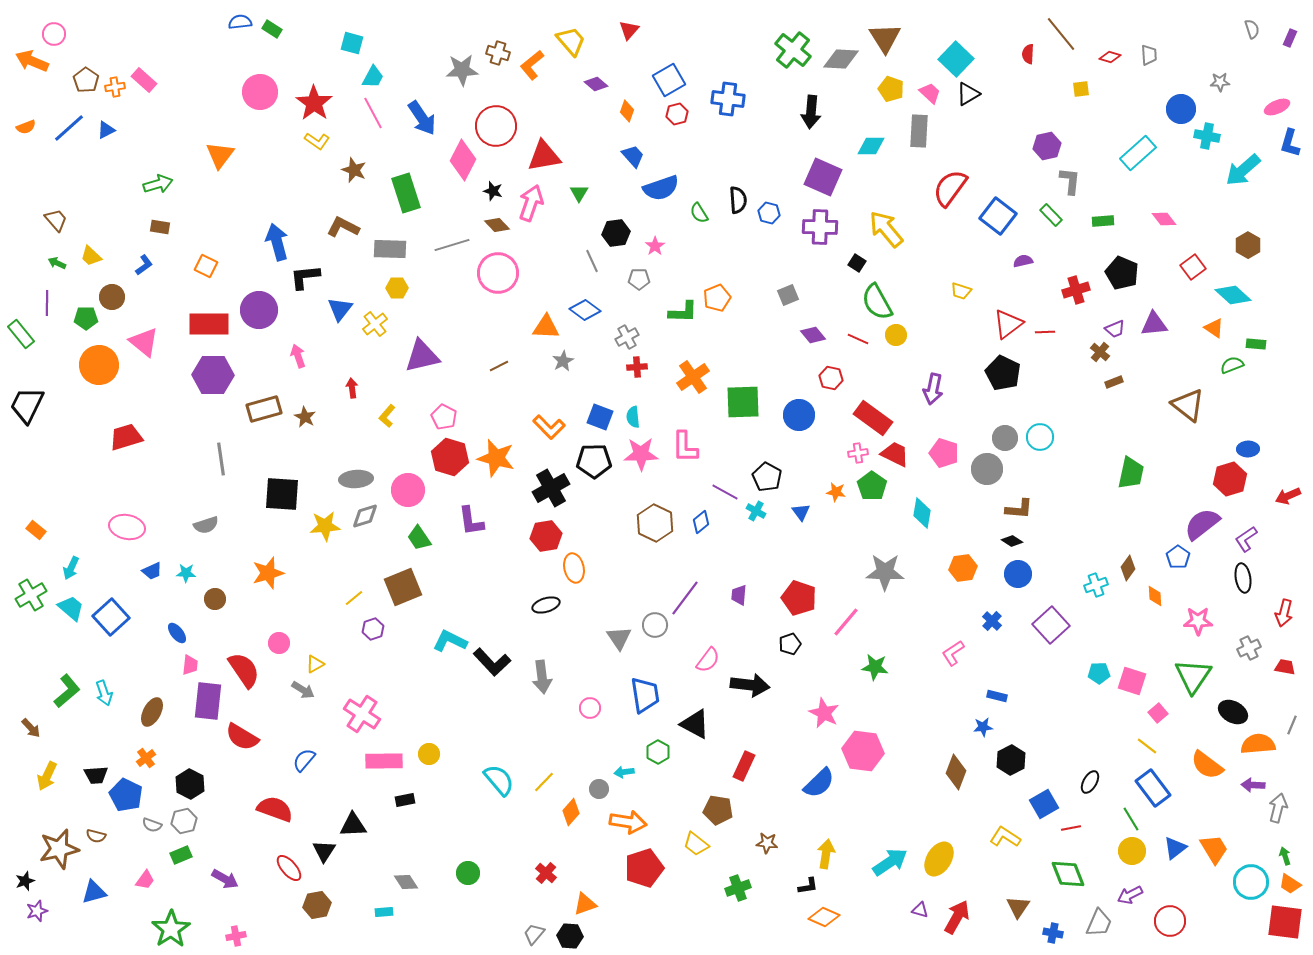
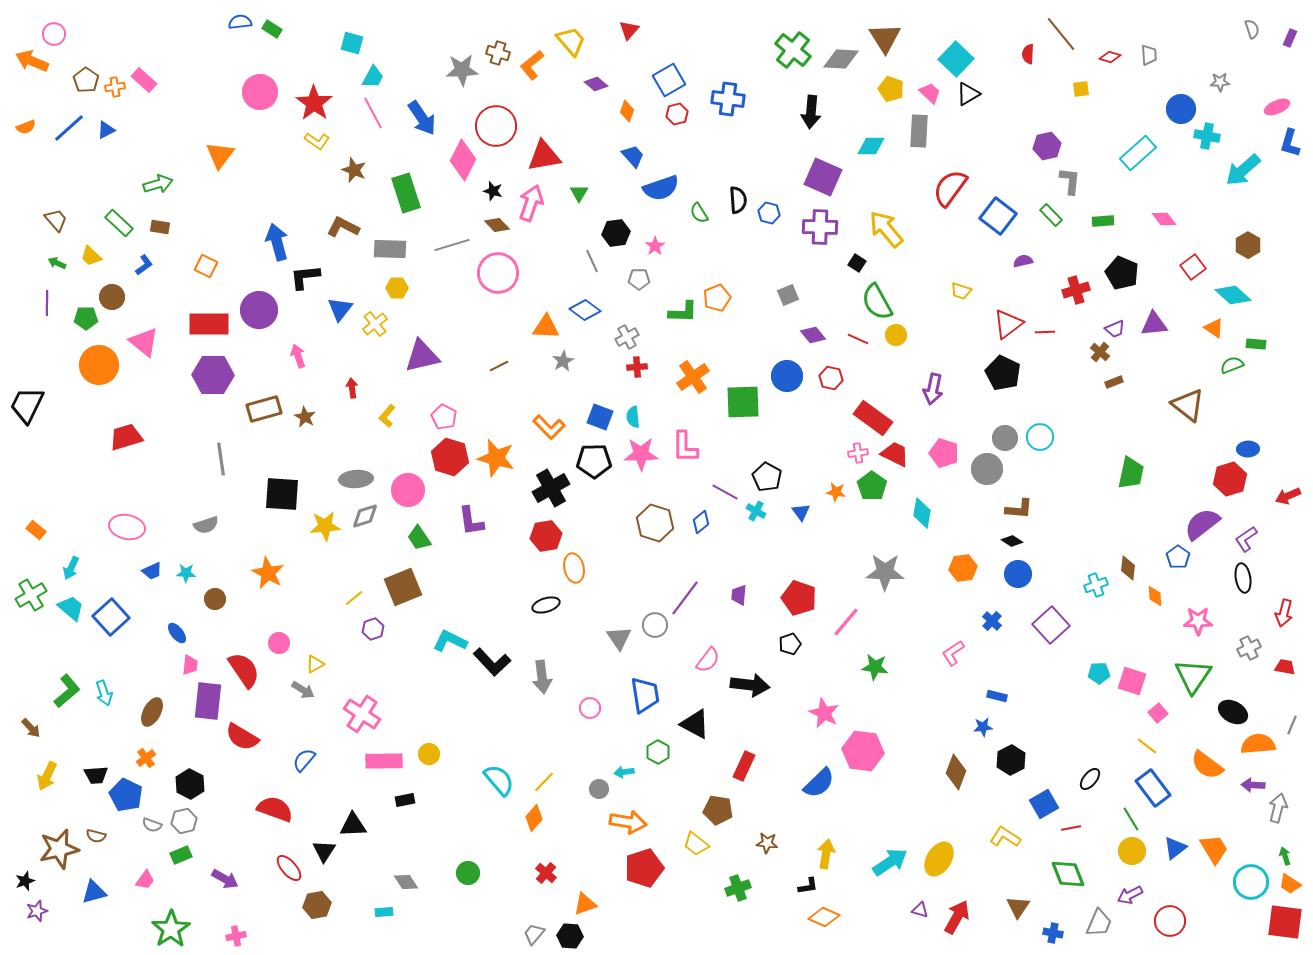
green rectangle at (21, 334): moved 98 px right, 111 px up; rotated 8 degrees counterclockwise
blue circle at (799, 415): moved 12 px left, 39 px up
brown hexagon at (655, 523): rotated 9 degrees counterclockwise
brown diamond at (1128, 568): rotated 30 degrees counterclockwise
orange star at (268, 573): rotated 28 degrees counterclockwise
black ellipse at (1090, 782): moved 3 px up; rotated 10 degrees clockwise
orange diamond at (571, 812): moved 37 px left, 6 px down
